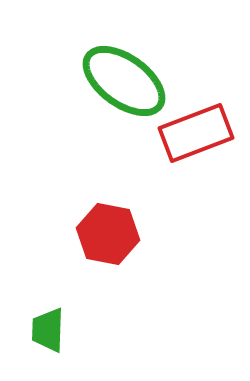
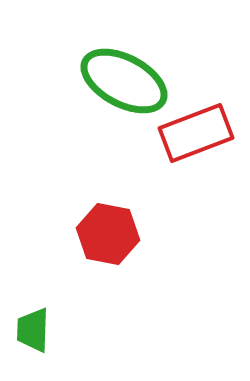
green ellipse: rotated 8 degrees counterclockwise
green trapezoid: moved 15 px left
